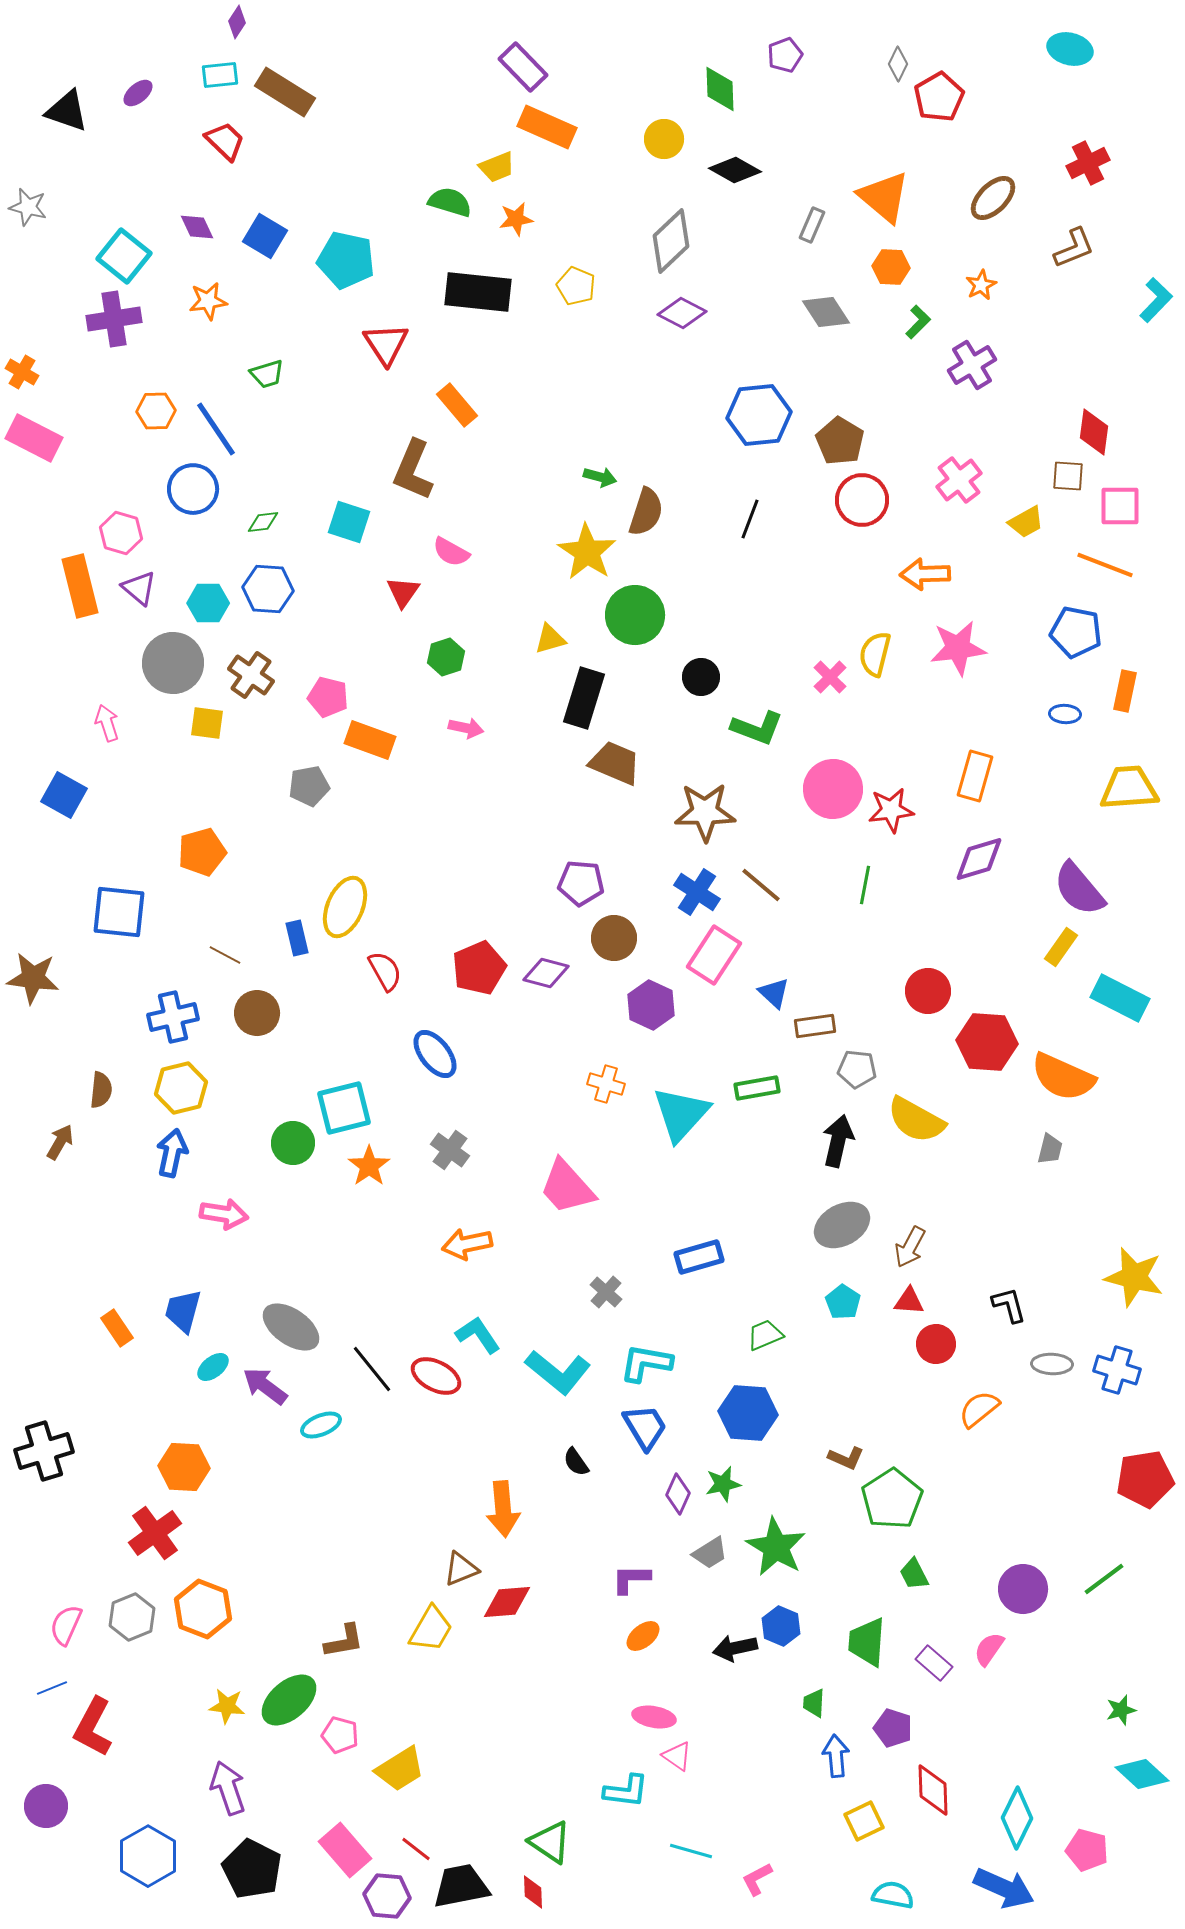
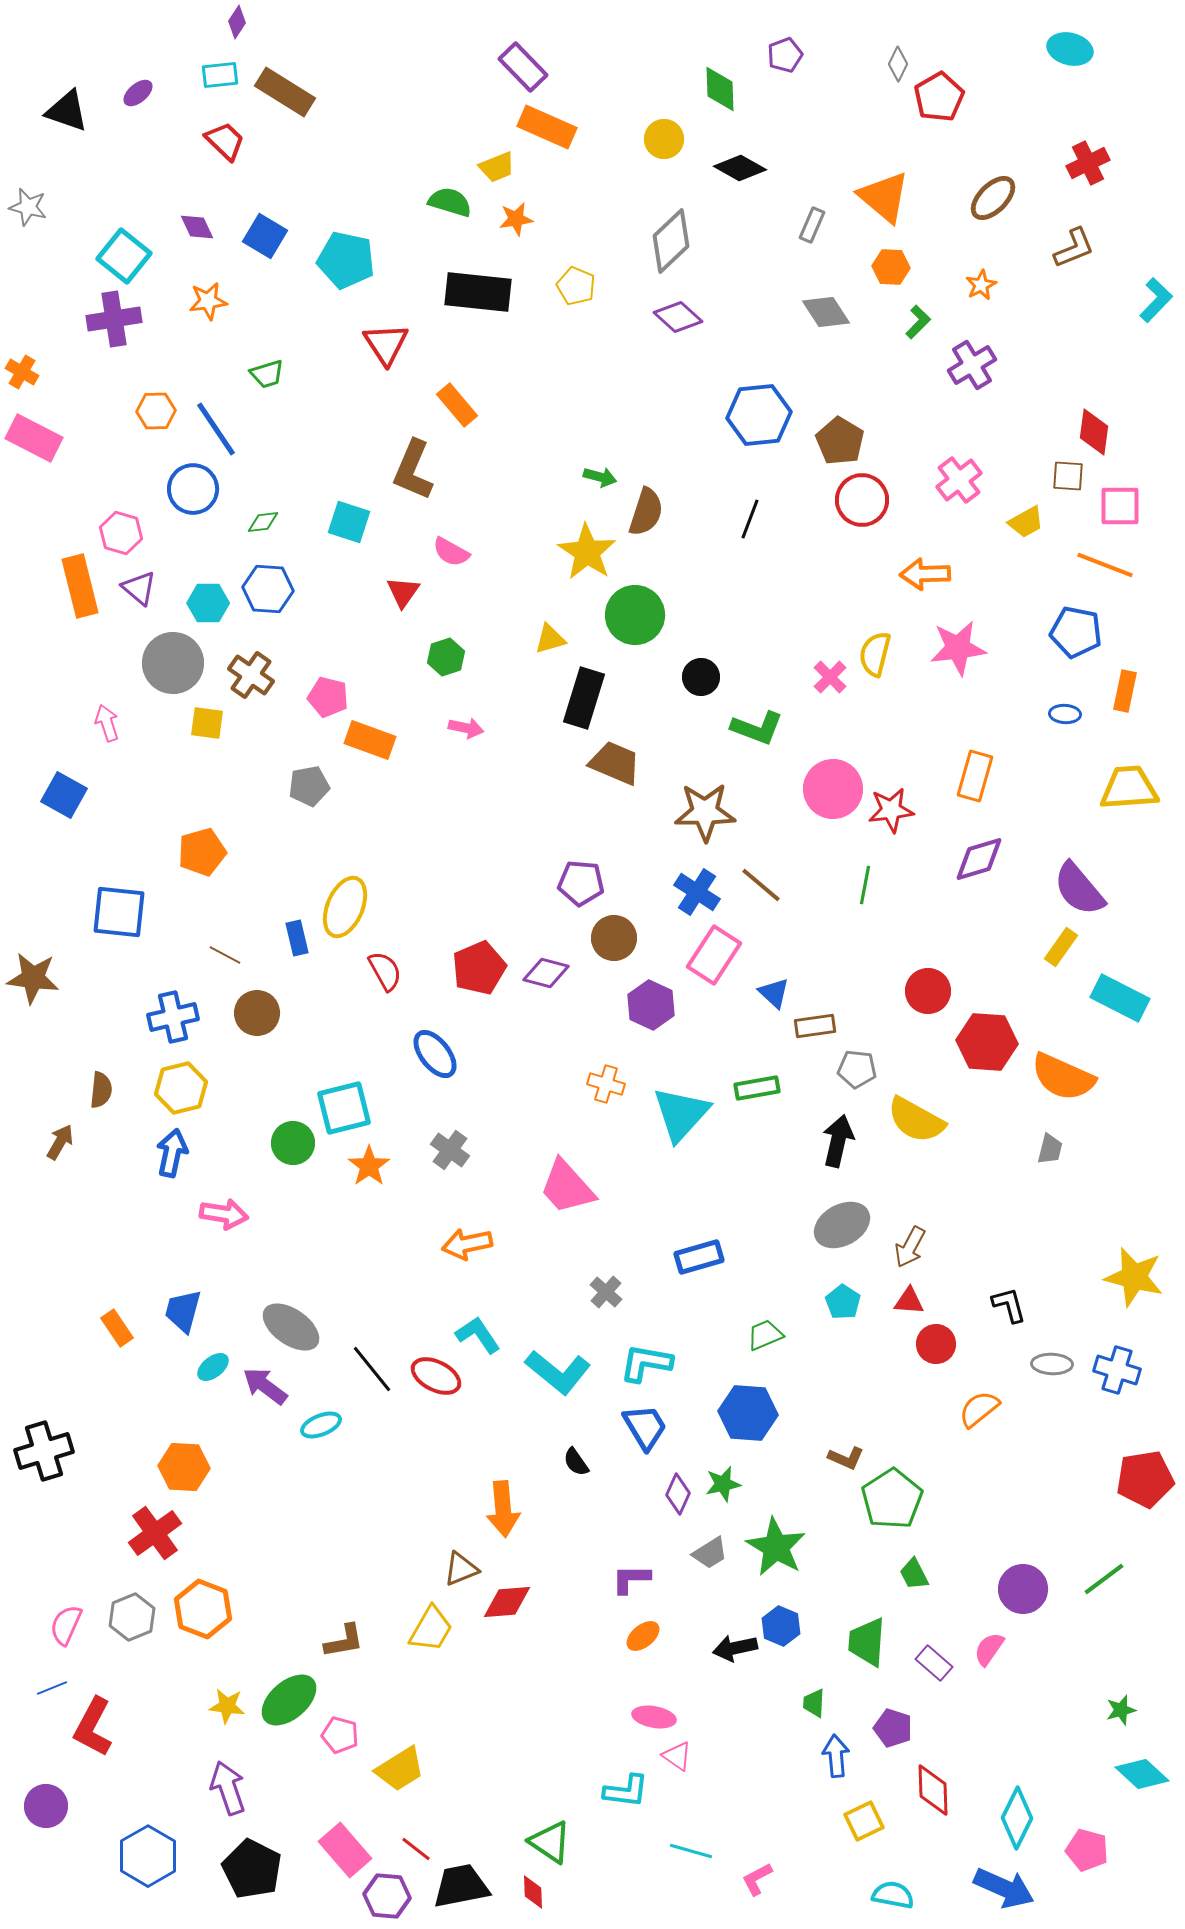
black diamond at (735, 170): moved 5 px right, 2 px up
purple diamond at (682, 313): moved 4 px left, 4 px down; rotated 15 degrees clockwise
